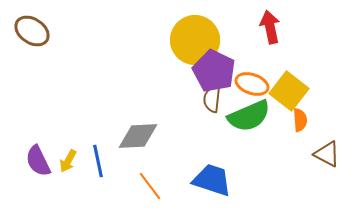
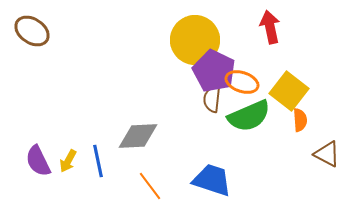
orange ellipse: moved 10 px left, 2 px up
